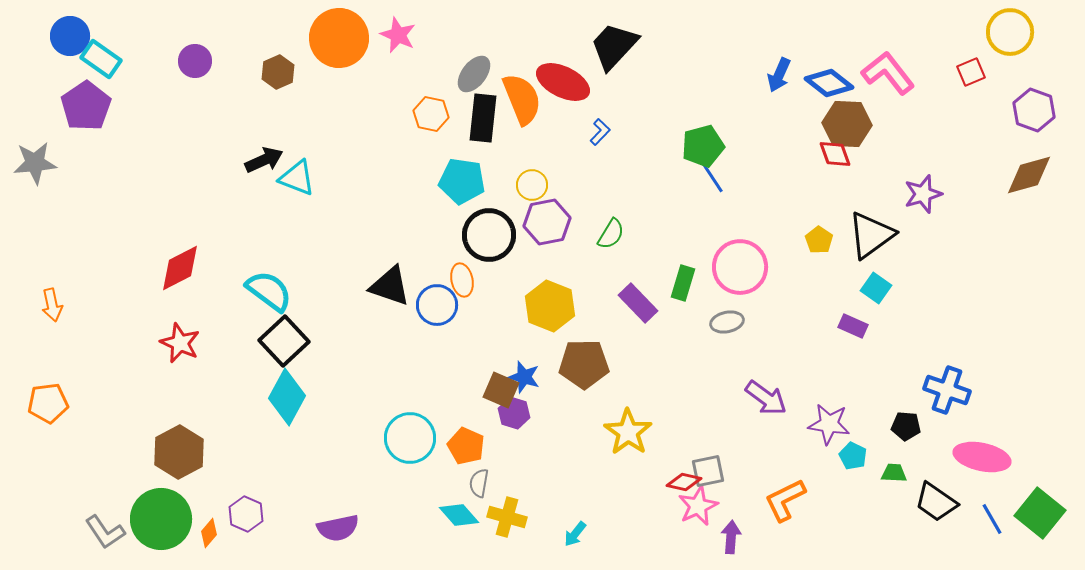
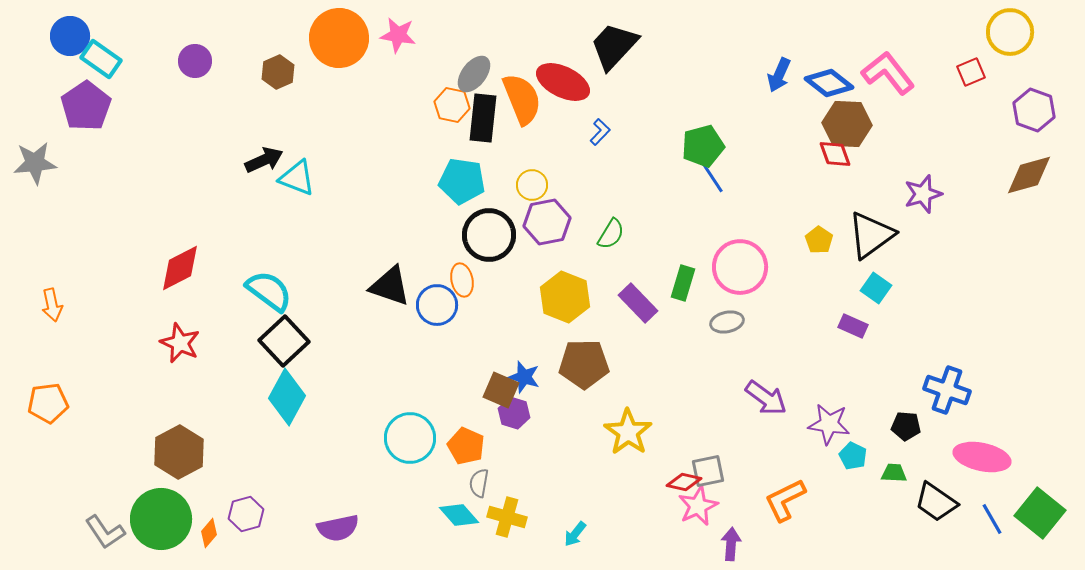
pink star at (398, 35): rotated 15 degrees counterclockwise
orange hexagon at (431, 114): moved 21 px right, 9 px up
yellow hexagon at (550, 306): moved 15 px right, 9 px up
purple hexagon at (246, 514): rotated 20 degrees clockwise
purple arrow at (731, 537): moved 7 px down
